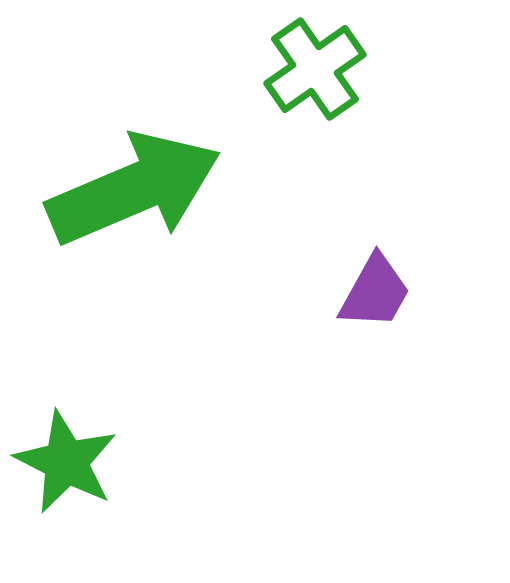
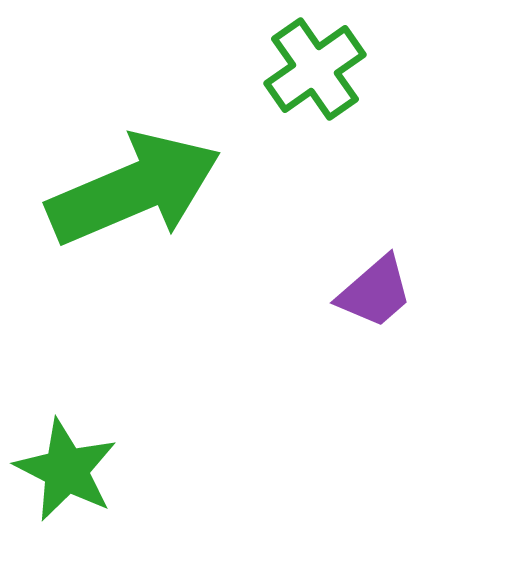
purple trapezoid: rotated 20 degrees clockwise
green star: moved 8 px down
